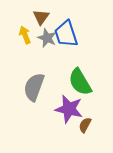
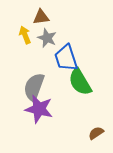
brown triangle: rotated 48 degrees clockwise
blue trapezoid: moved 24 px down
purple star: moved 30 px left
brown semicircle: moved 11 px right, 8 px down; rotated 28 degrees clockwise
